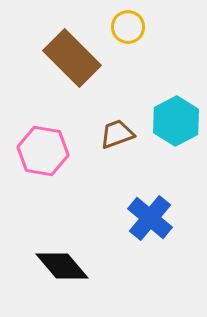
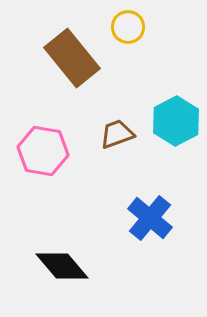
brown rectangle: rotated 6 degrees clockwise
